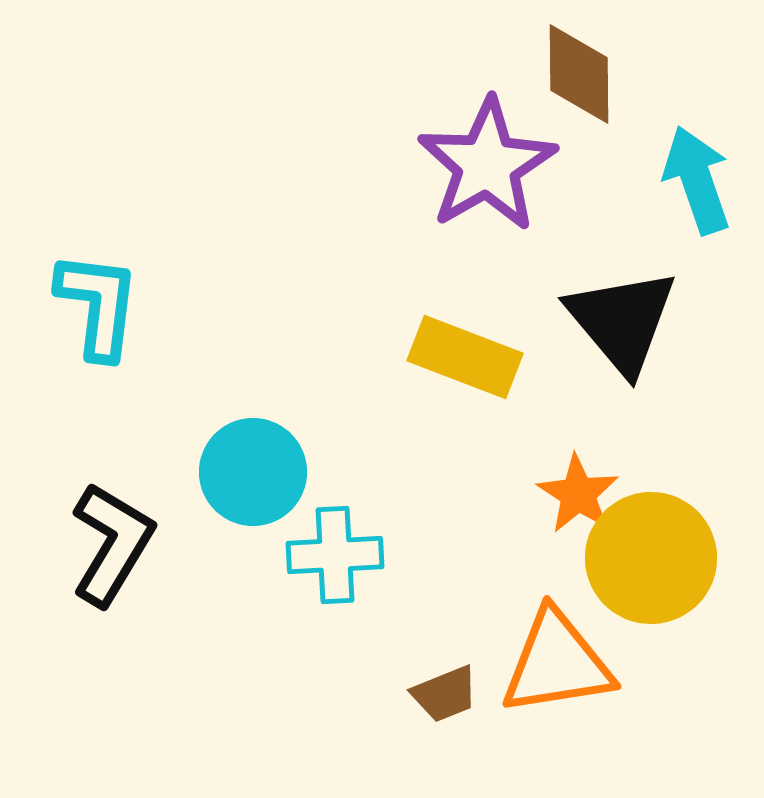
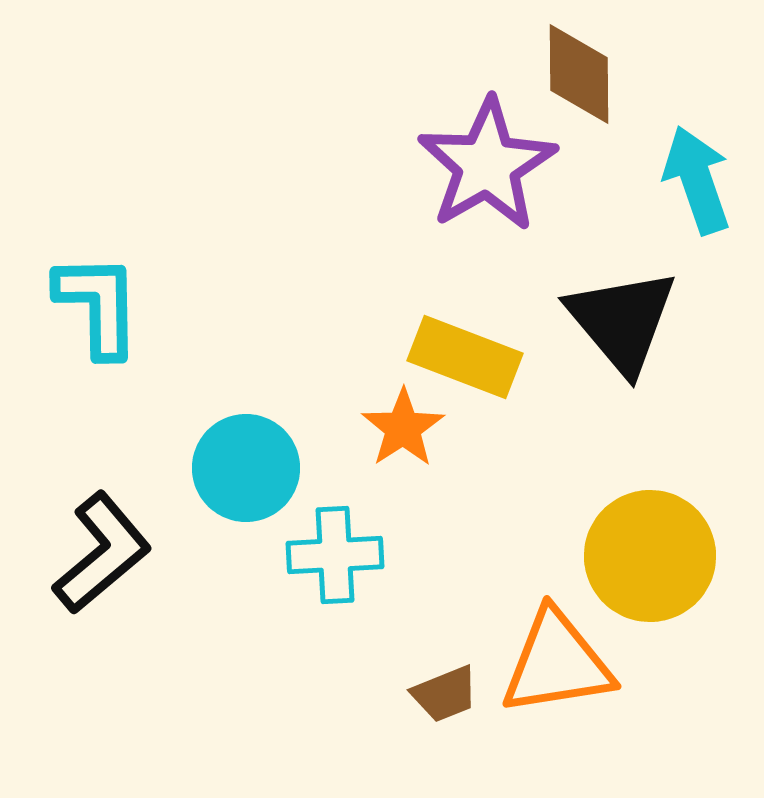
cyan L-shape: rotated 8 degrees counterclockwise
cyan circle: moved 7 px left, 4 px up
orange star: moved 175 px left, 66 px up; rotated 6 degrees clockwise
black L-shape: moved 10 px left, 9 px down; rotated 19 degrees clockwise
yellow circle: moved 1 px left, 2 px up
